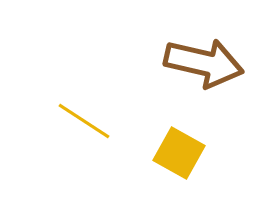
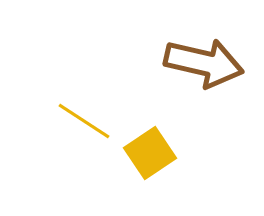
yellow square: moved 29 px left; rotated 27 degrees clockwise
